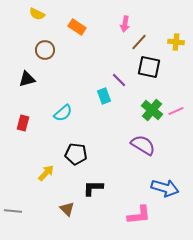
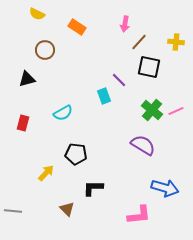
cyan semicircle: rotated 12 degrees clockwise
